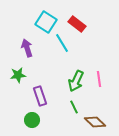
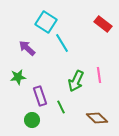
red rectangle: moved 26 px right
purple arrow: rotated 30 degrees counterclockwise
green star: moved 2 px down
pink line: moved 4 px up
green line: moved 13 px left
brown diamond: moved 2 px right, 4 px up
